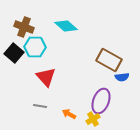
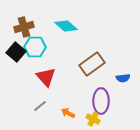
brown cross: rotated 36 degrees counterclockwise
black square: moved 2 px right, 1 px up
brown rectangle: moved 17 px left, 4 px down; rotated 65 degrees counterclockwise
blue semicircle: moved 1 px right, 1 px down
purple ellipse: rotated 20 degrees counterclockwise
gray line: rotated 48 degrees counterclockwise
orange arrow: moved 1 px left, 1 px up
yellow cross: rotated 32 degrees counterclockwise
